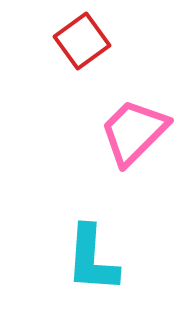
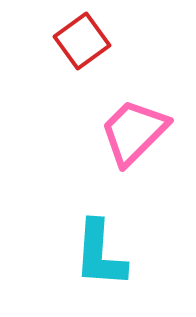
cyan L-shape: moved 8 px right, 5 px up
